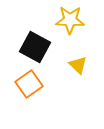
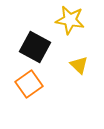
yellow star: rotated 8 degrees clockwise
yellow triangle: moved 1 px right
